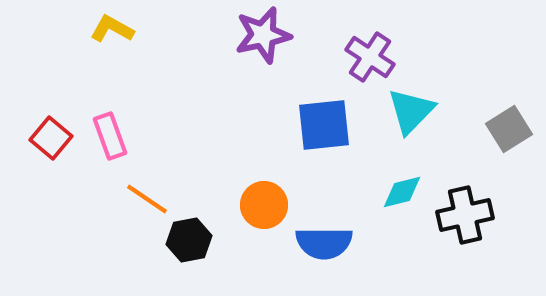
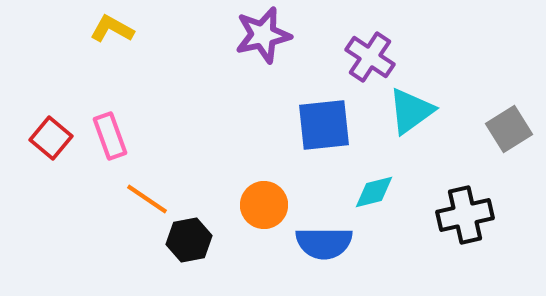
cyan triangle: rotated 10 degrees clockwise
cyan diamond: moved 28 px left
